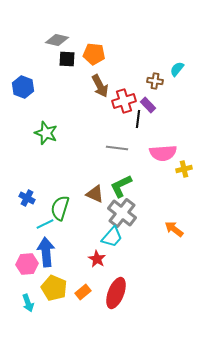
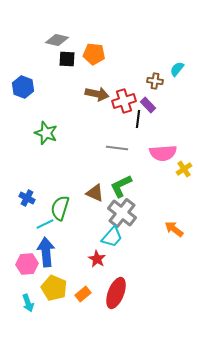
brown arrow: moved 3 px left, 8 px down; rotated 50 degrees counterclockwise
yellow cross: rotated 21 degrees counterclockwise
brown triangle: moved 1 px up
orange rectangle: moved 2 px down
